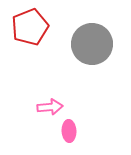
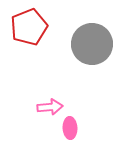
red pentagon: moved 1 px left
pink ellipse: moved 1 px right, 3 px up
